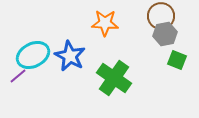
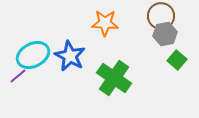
green square: rotated 18 degrees clockwise
